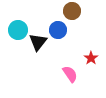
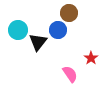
brown circle: moved 3 px left, 2 px down
